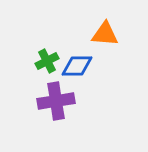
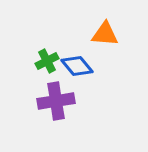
blue diamond: rotated 52 degrees clockwise
